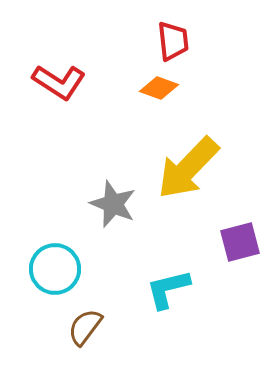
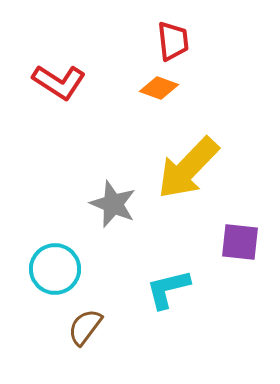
purple square: rotated 21 degrees clockwise
